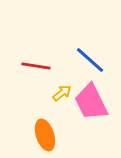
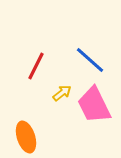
red line: rotated 72 degrees counterclockwise
pink trapezoid: moved 3 px right, 3 px down
orange ellipse: moved 19 px left, 2 px down
